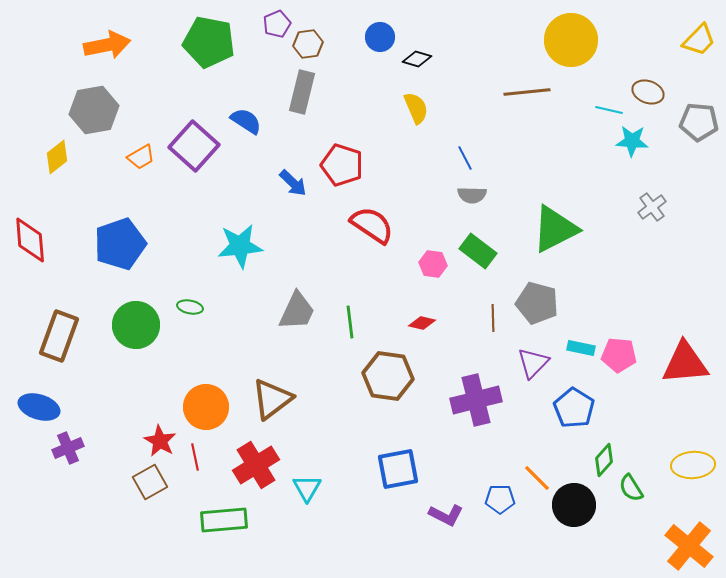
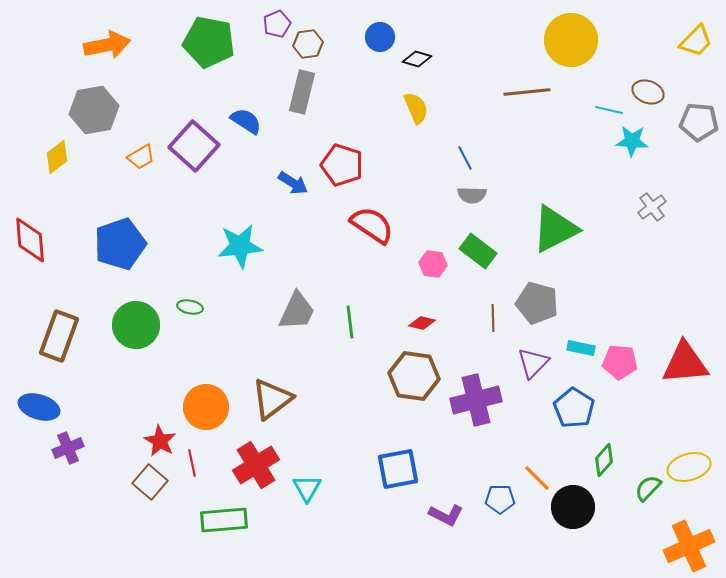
yellow trapezoid at (699, 40): moved 3 px left, 1 px down
blue arrow at (293, 183): rotated 12 degrees counterclockwise
pink pentagon at (619, 355): moved 1 px right, 7 px down
brown hexagon at (388, 376): moved 26 px right
red line at (195, 457): moved 3 px left, 6 px down
yellow ellipse at (693, 465): moved 4 px left, 2 px down; rotated 12 degrees counterclockwise
brown square at (150, 482): rotated 20 degrees counterclockwise
green semicircle at (631, 488): moved 17 px right; rotated 76 degrees clockwise
black circle at (574, 505): moved 1 px left, 2 px down
orange cross at (689, 546): rotated 27 degrees clockwise
